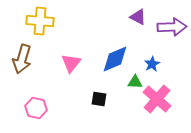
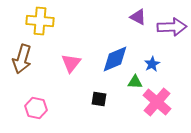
pink cross: moved 3 px down
